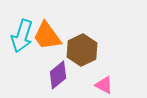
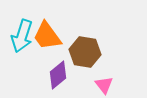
brown hexagon: moved 3 px right, 2 px down; rotated 24 degrees counterclockwise
pink triangle: rotated 24 degrees clockwise
